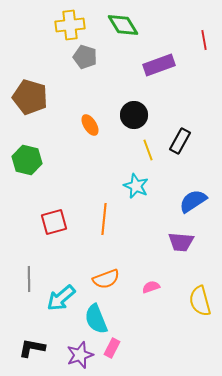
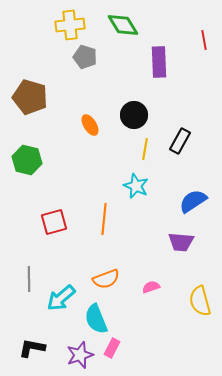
purple rectangle: moved 3 px up; rotated 72 degrees counterclockwise
yellow line: moved 3 px left, 1 px up; rotated 30 degrees clockwise
